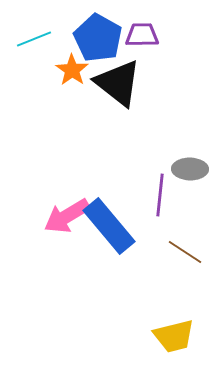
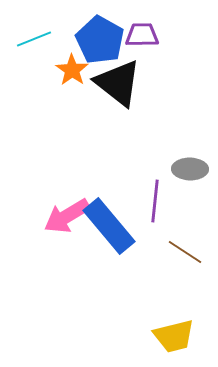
blue pentagon: moved 2 px right, 2 px down
purple line: moved 5 px left, 6 px down
